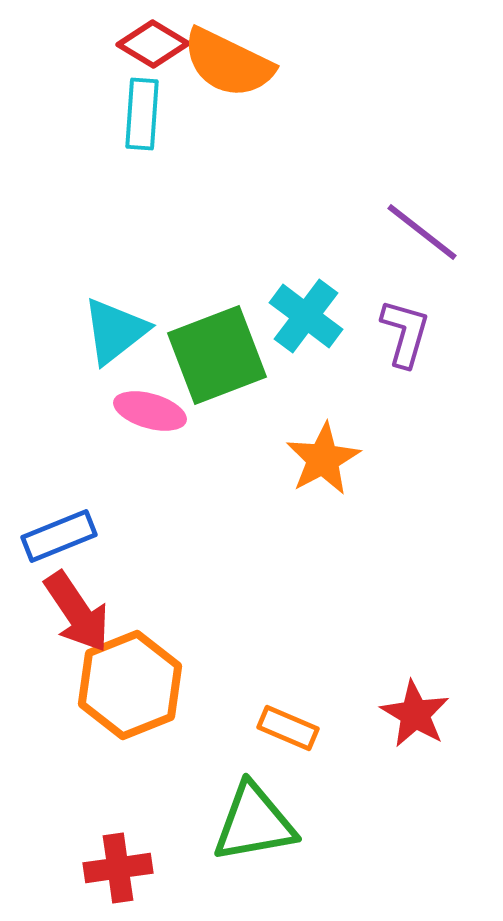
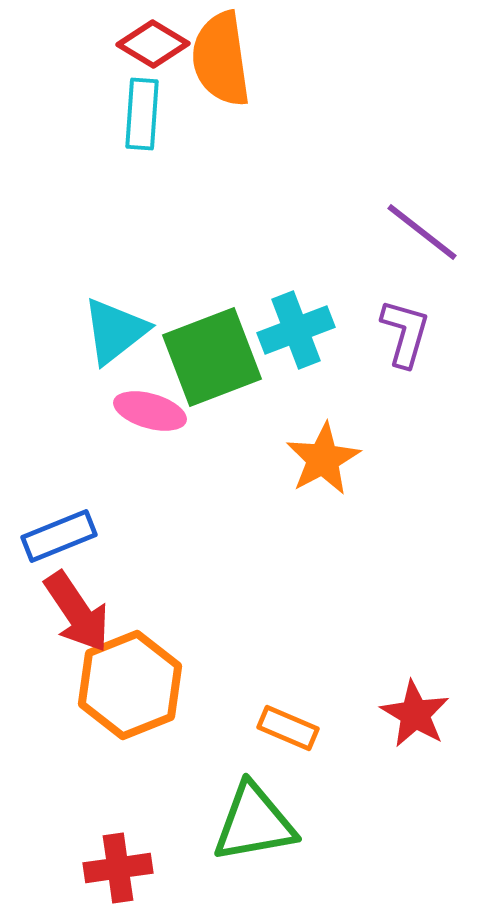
orange semicircle: moved 7 px left, 4 px up; rotated 56 degrees clockwise
cyan cross: moved 10 px left, 14 px down; rotated 32 degrees clockwise
green square: moved 5 px left, 2 px down
